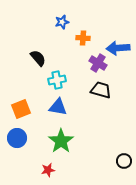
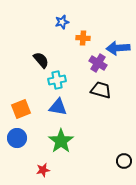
black semicircle: moved 3 px right, 2 px down
red star: moved 5 px left
